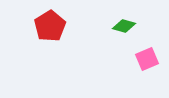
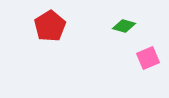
pink square: moved 1 px right, 1 px up
